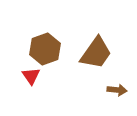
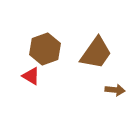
red triangle: rotated 24 degrees counterclockwise
brown arrow: moved 2 px left
